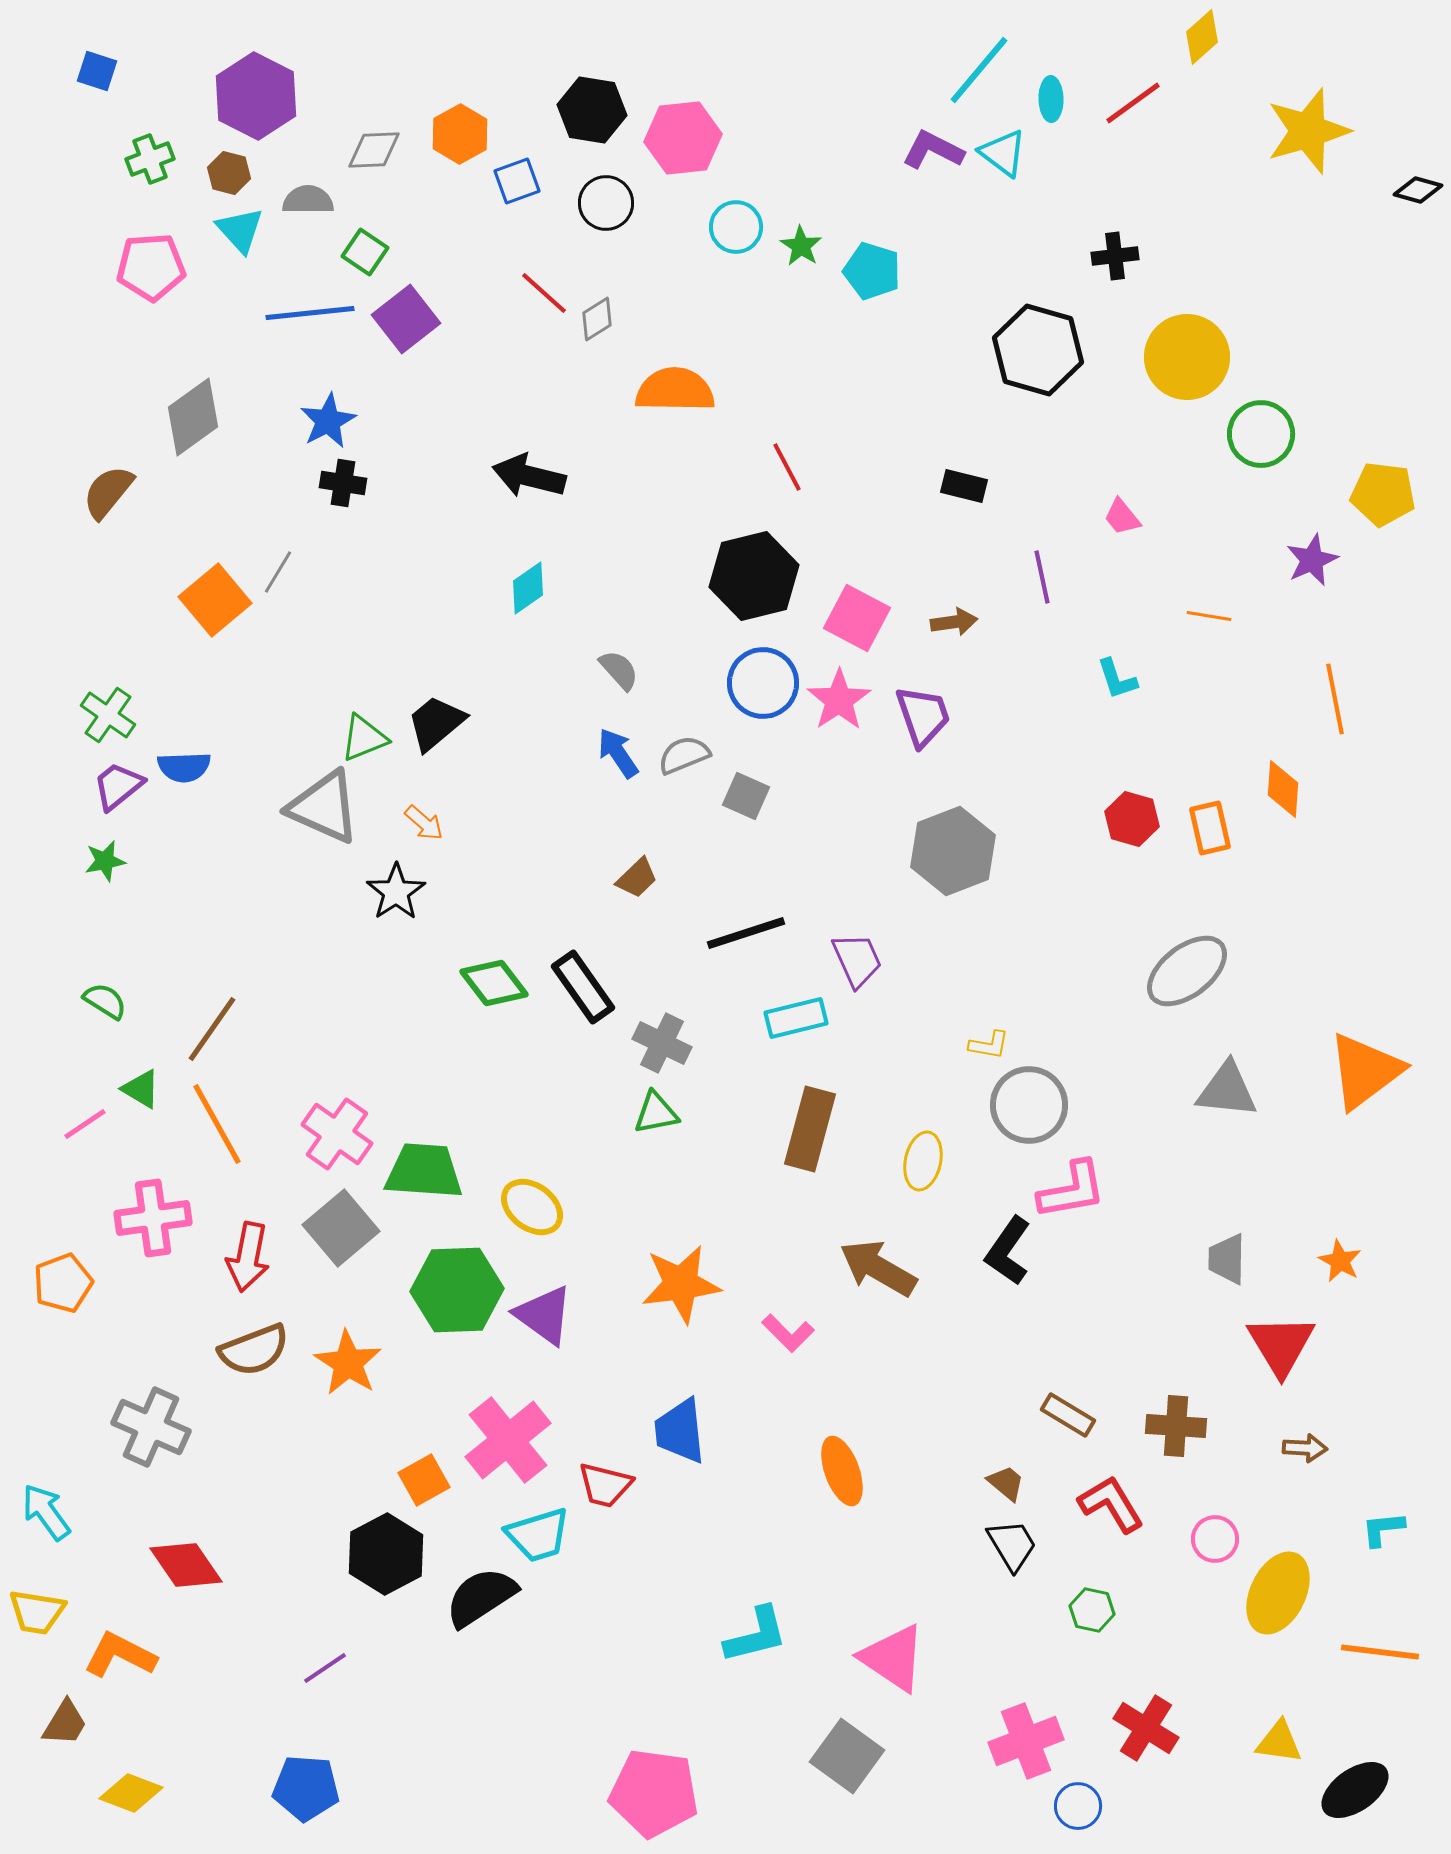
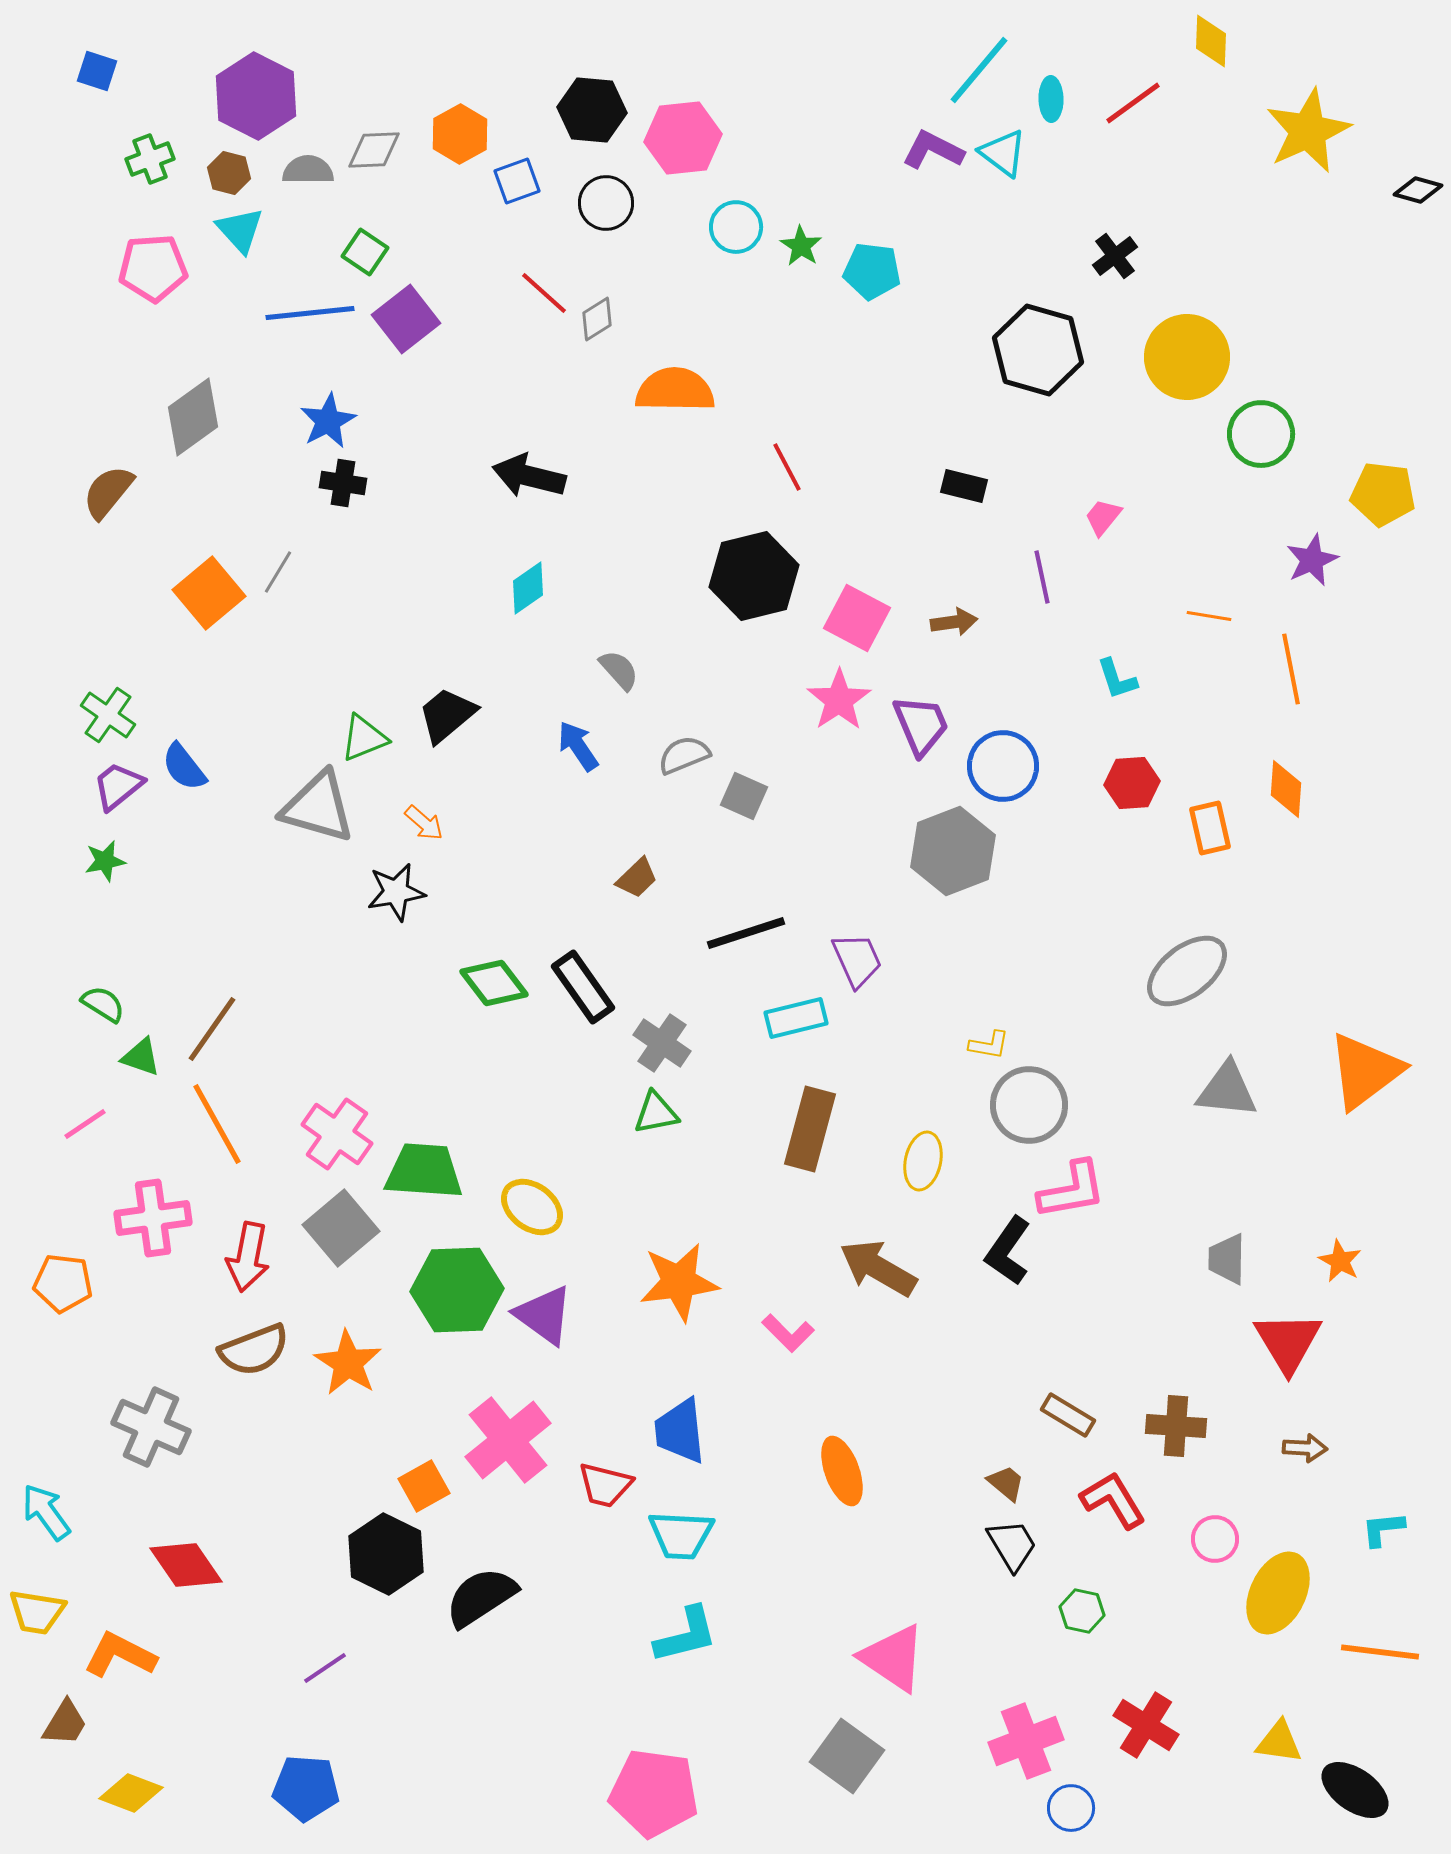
yellow diamond at (1202, 37): moved 9 px right, 4 px down; rotated 46 degrees counterclockwise
black hexagon at (592, 110): rotated 4 degrees counterclockwise
yellow star at (1308, 131): rotated 8 degrees counterclockwise
gray semicircle at (308, 200): moved 30 px up
black cross at (1115, 256): rotated 30 degrees counterclockwise
pink pentagon at (151, 267): moved 2 px right, 1 px down
cyan pentagon at (872, 271): rotated 10 degrees counterclockwise
pink trapezoid at (1122, 517): moved 19 px left; rotated 78 degrees clockwise
orange square at (215, 600): moved 6 px left, 7 px up
blue circle at (763, 683): moved 240 px right, 83 px down
orange line at (1335, 699): moved 44 px left, 30 px up
purple trapezoid at (923, 716): moved 2 px left, 9 px down; rotated 4 degrees counterclockwise
black trapezoid at (436, 723): moved 11 px right, 8 px up
blue arrow at (618, 753): moved 40 px left, 7 px up
blue semicircle at (184, 767): rotated 54 degrees clockwise
orange diamond at (1283, 789): moved 3 px right
gray square at (746, 796): moved 2 px left
gray triangle at (324, 807): moved 6 px left; rotated 8 degrees counterclockwise
red hexagon at (1132, 819): moved 36 px up; rotated 20 degrees counterclockwise
black star at (396, 892): rotated 24 degrees clockwise
green semicircle at (105, 1001): moved 2 px left, 3 px down
gray cross at (662, 1043): rotated 8 degrees clockwise
green triangle at (141, 1089): moved 32 px up; rotated 12 degrees counterclockwise
orange pentagon at (63, 1283): rotated 28 degrees clockwise
orange star at (681, 1284): moved 2 px left, 2 px up
red triangle at (1281, 1345): moved 7 px right, 3 px up
orange square at (424, 1480): moved 6 px down
red L-shape at (1111, 1504): moved 2 px right, 4 px up
cyan trapezoid at (538, 1535): moved 143 px right; rotated 20 degrees clockwise
black hexagon at (386, 1554): rotated 6 degrees counterclockwise
green hexagon at (1092, 1610): moved 10 px left, 1 px down
cyan L-shape at (756, 1635): moved 70 px left
red cross at (1146, 1728): moved 3 px up
black ellipse at (1355, 1790): rotated 70 degrees clockwise
blue circle at (1078, 1806): moved 7 px left, 2 px down
